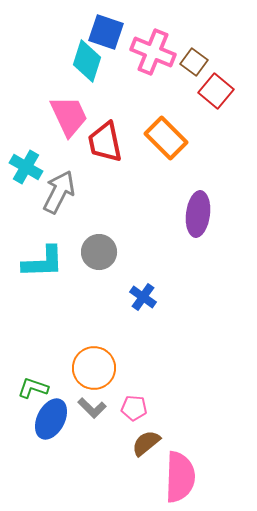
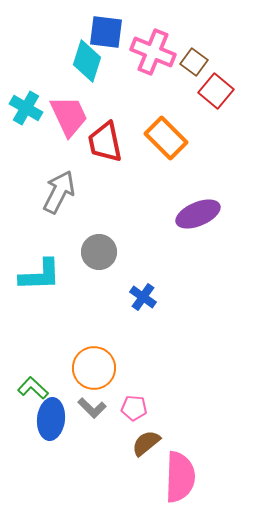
blue square: rotated 12 degrees counterclockwise
cyan cross: moved 59 px up
purple ellipse: rotated 60 degrees clockwise
cyan L-shape: moved 3 px left, 13 px down
green L-shape: rotated 24 degrees clockwise
blue ellipse: rotated 21 degrees counterclockwise
